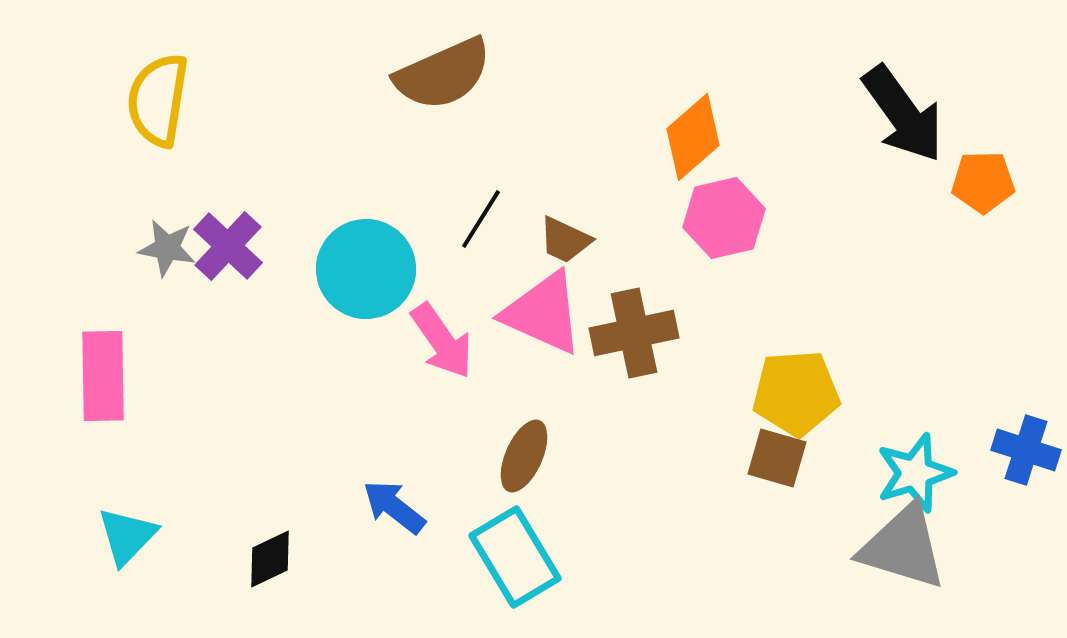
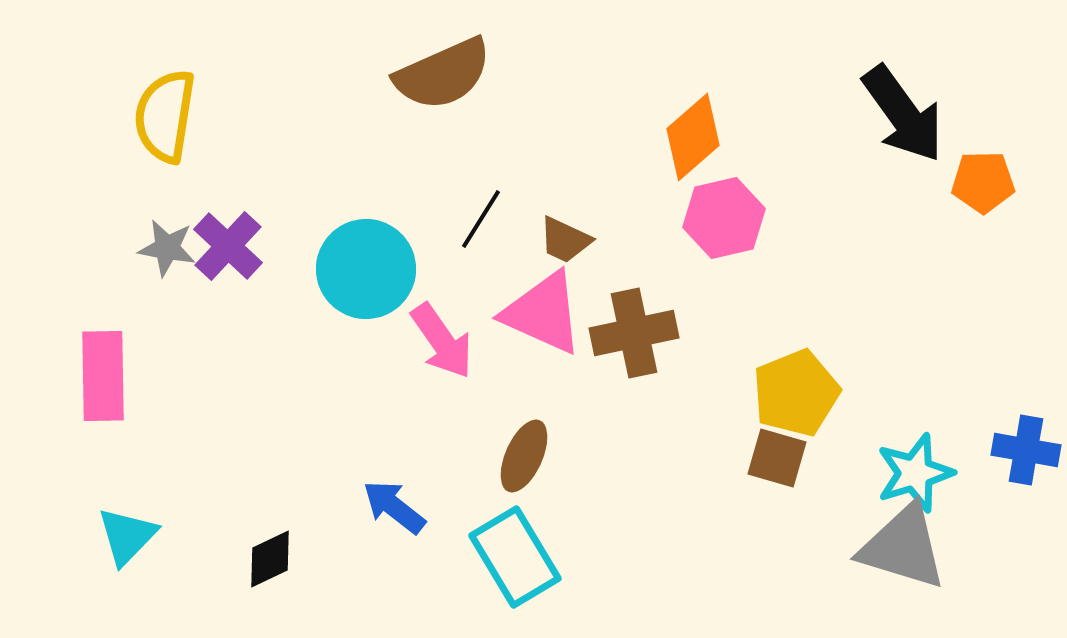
yellow semicircle: moved 7 px right, 16 px down
yellow pentagon: rotated 18 degrees counterclockwise
blue cross: rotated 8 degrees counterclockwise
